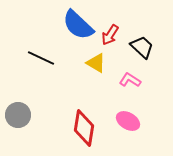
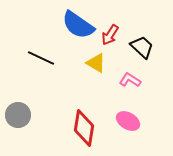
blue semicircle: rotated 8 degrees counterclockwise
